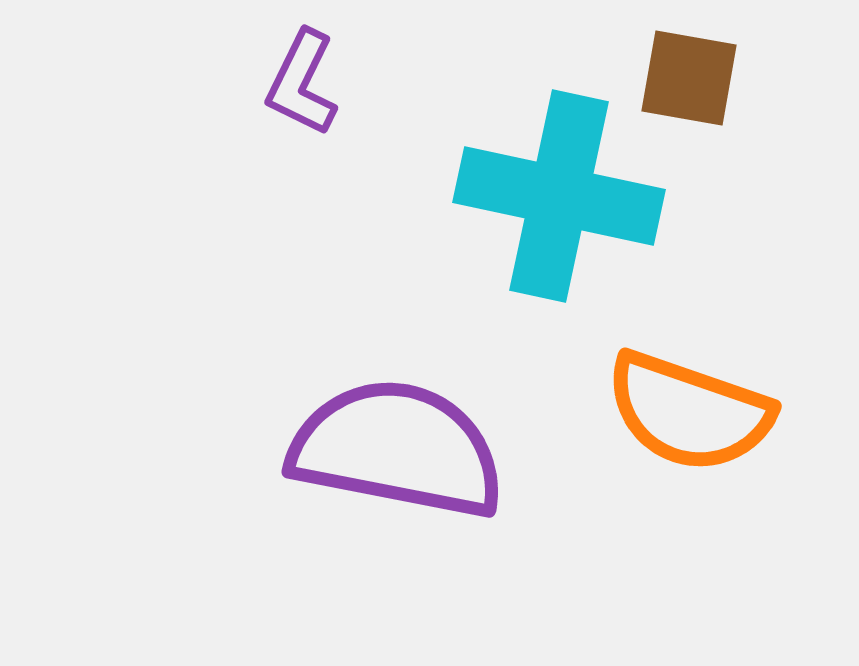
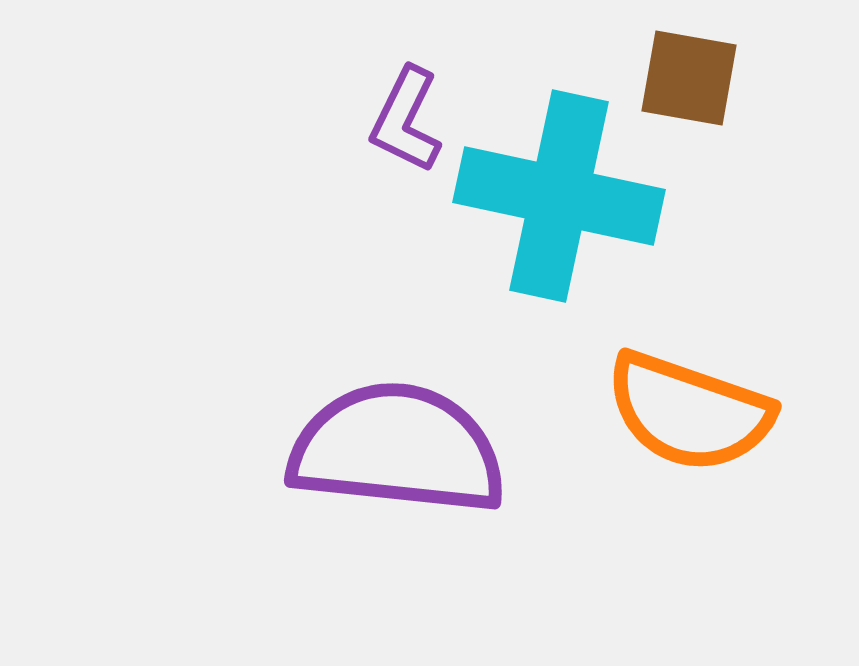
purple L-shape: moved 104 px right, 37 px down
purple semicircle: rotated 5 degrees counterclockwise
